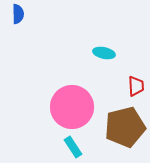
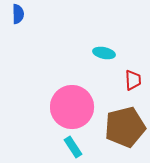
red trapezoid: moved 3 px left, 6 px up
